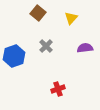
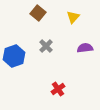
yellow triangle: moved 2 px right, 1 px up
red cross: rotated 16 degrees counterclockwise
